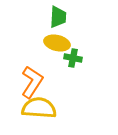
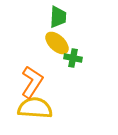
yellow ellipse: rotated 30 degrees clockwise
yellow semicircle: moved 4 px left
